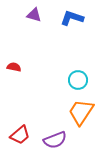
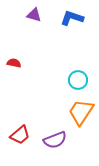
red semicircle: moved 4 px up
